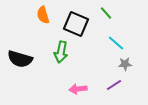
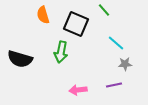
green line: moved 2 px left, 3 px up
purple line: rotated 21 degrees clockwise
pink arrow: moved 1 px down
